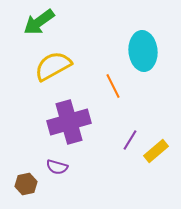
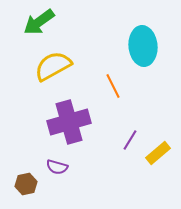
cyan ellipse: moved 5 px up
yellow rectangle: moved 2 px right, 2 px down
